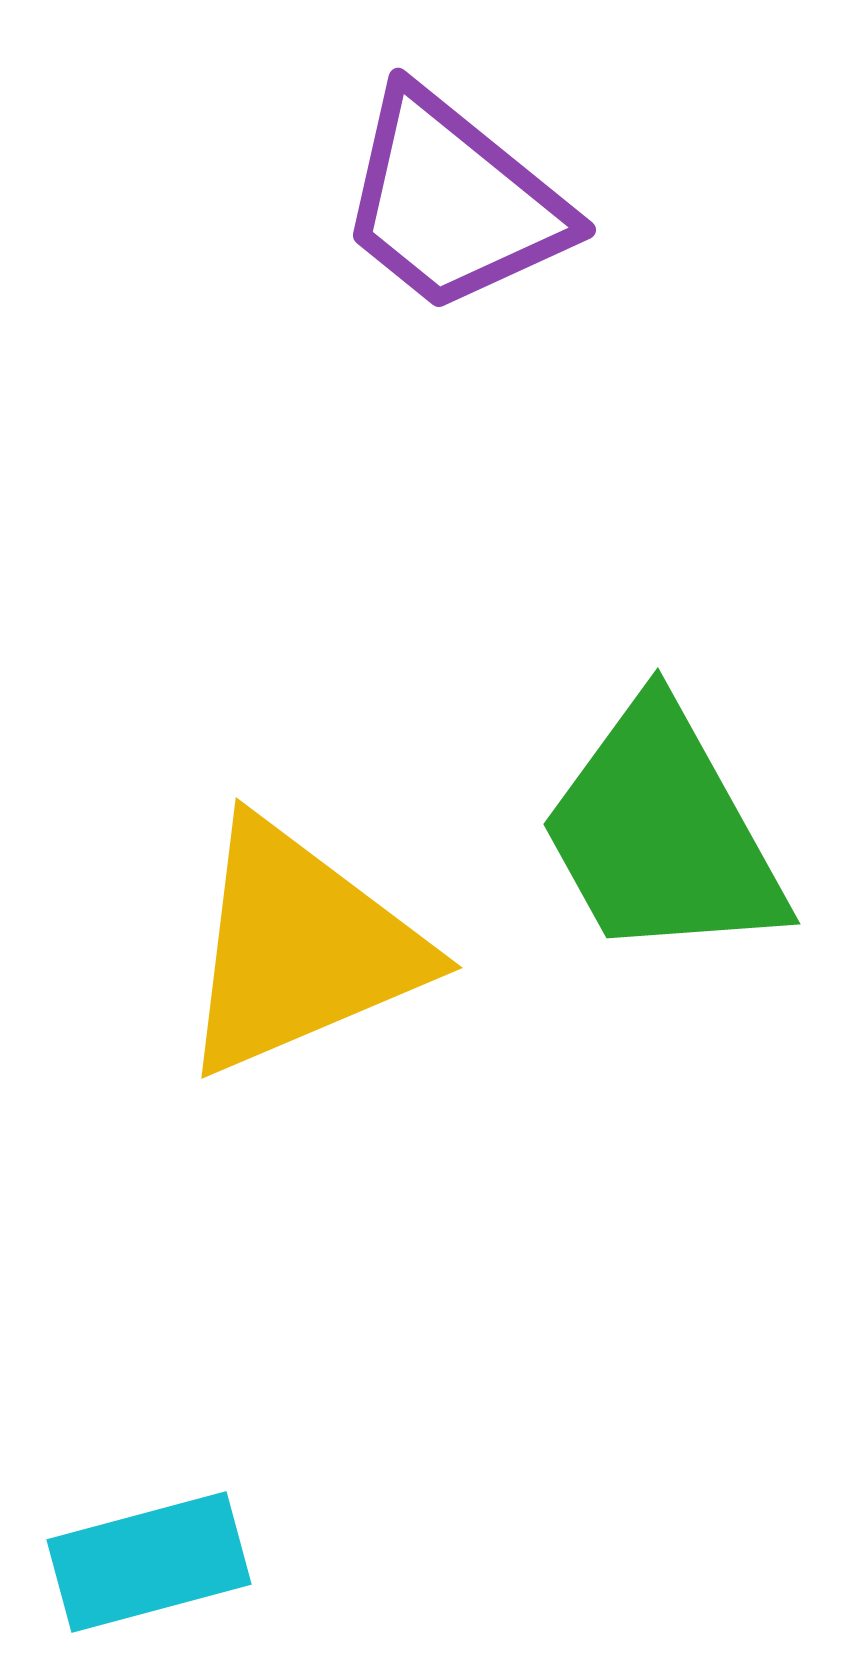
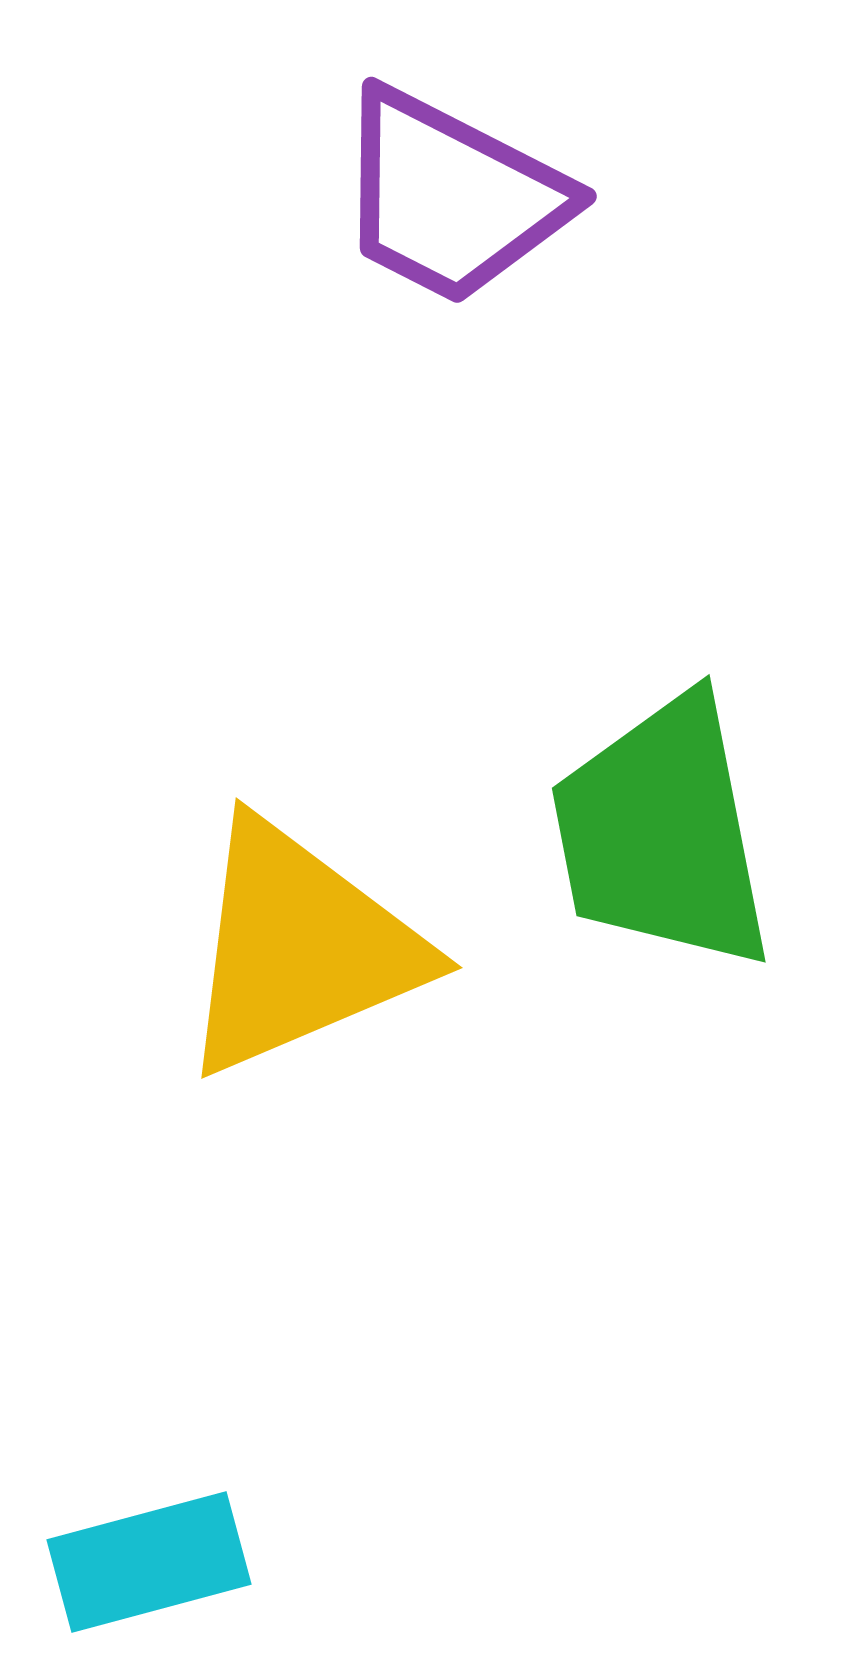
purple trapezoid: moved 2 px left, 5 px up; rotated 12 degrees counterclockwise
green trapezoid: rotated 18 degrees clockwise
